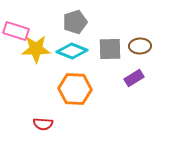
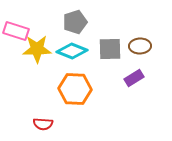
yellow star: moved 1 px right
